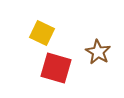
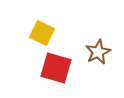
brown star: rotated 15 degrees clockwise
